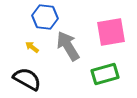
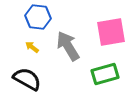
blue hexagon: moved 7 px left
